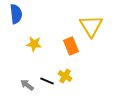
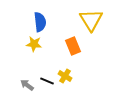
blue semicircle: moved 24 px right, 8 px down
yellow triangle: moved 6 px up
orange rectangle: moved 2 px right
